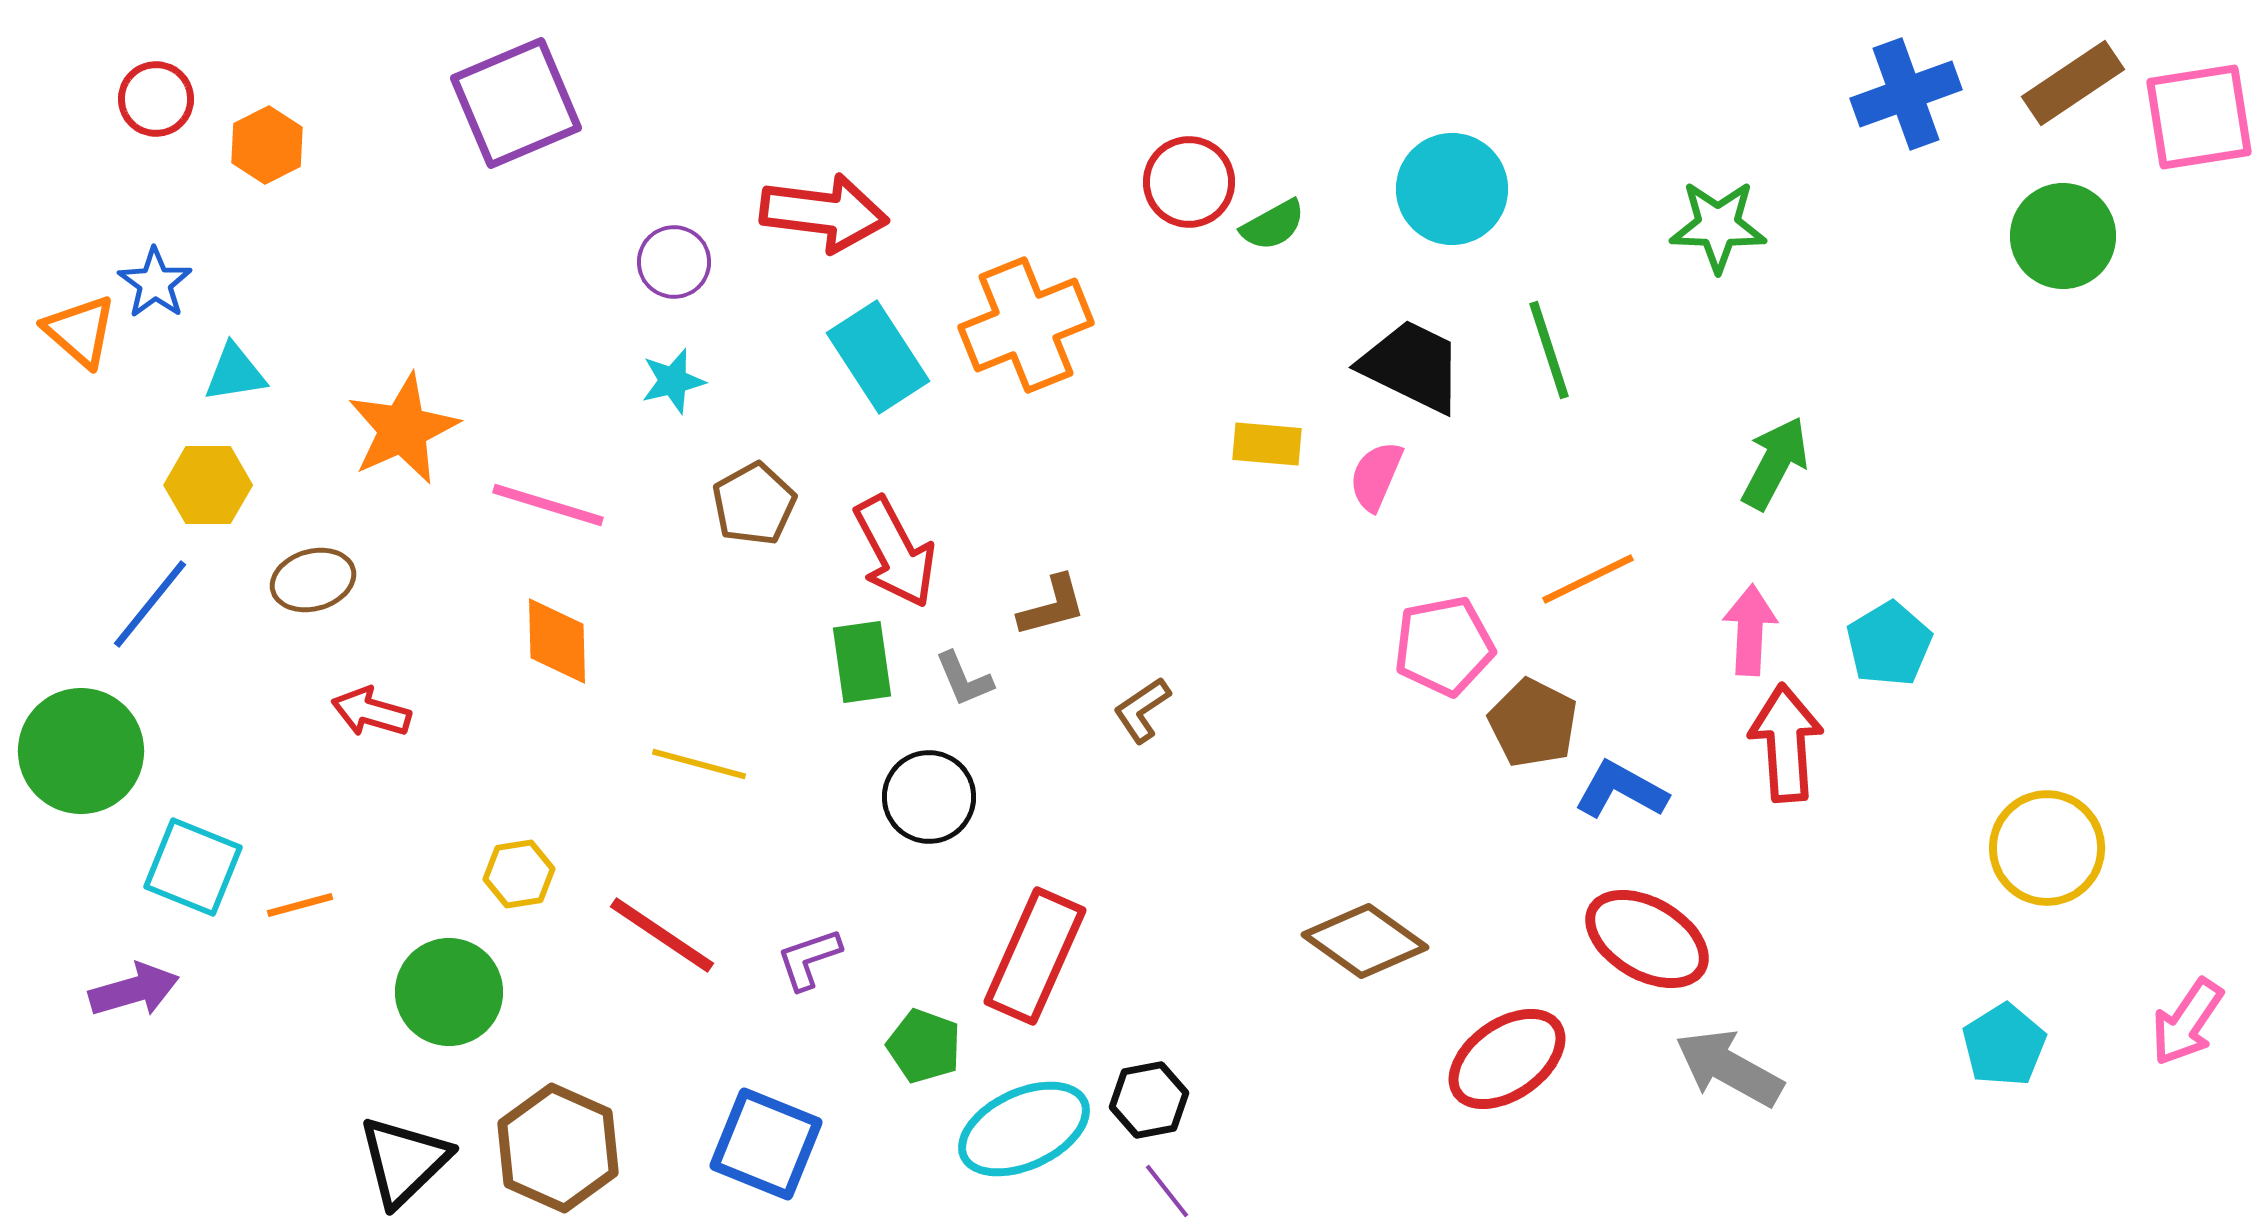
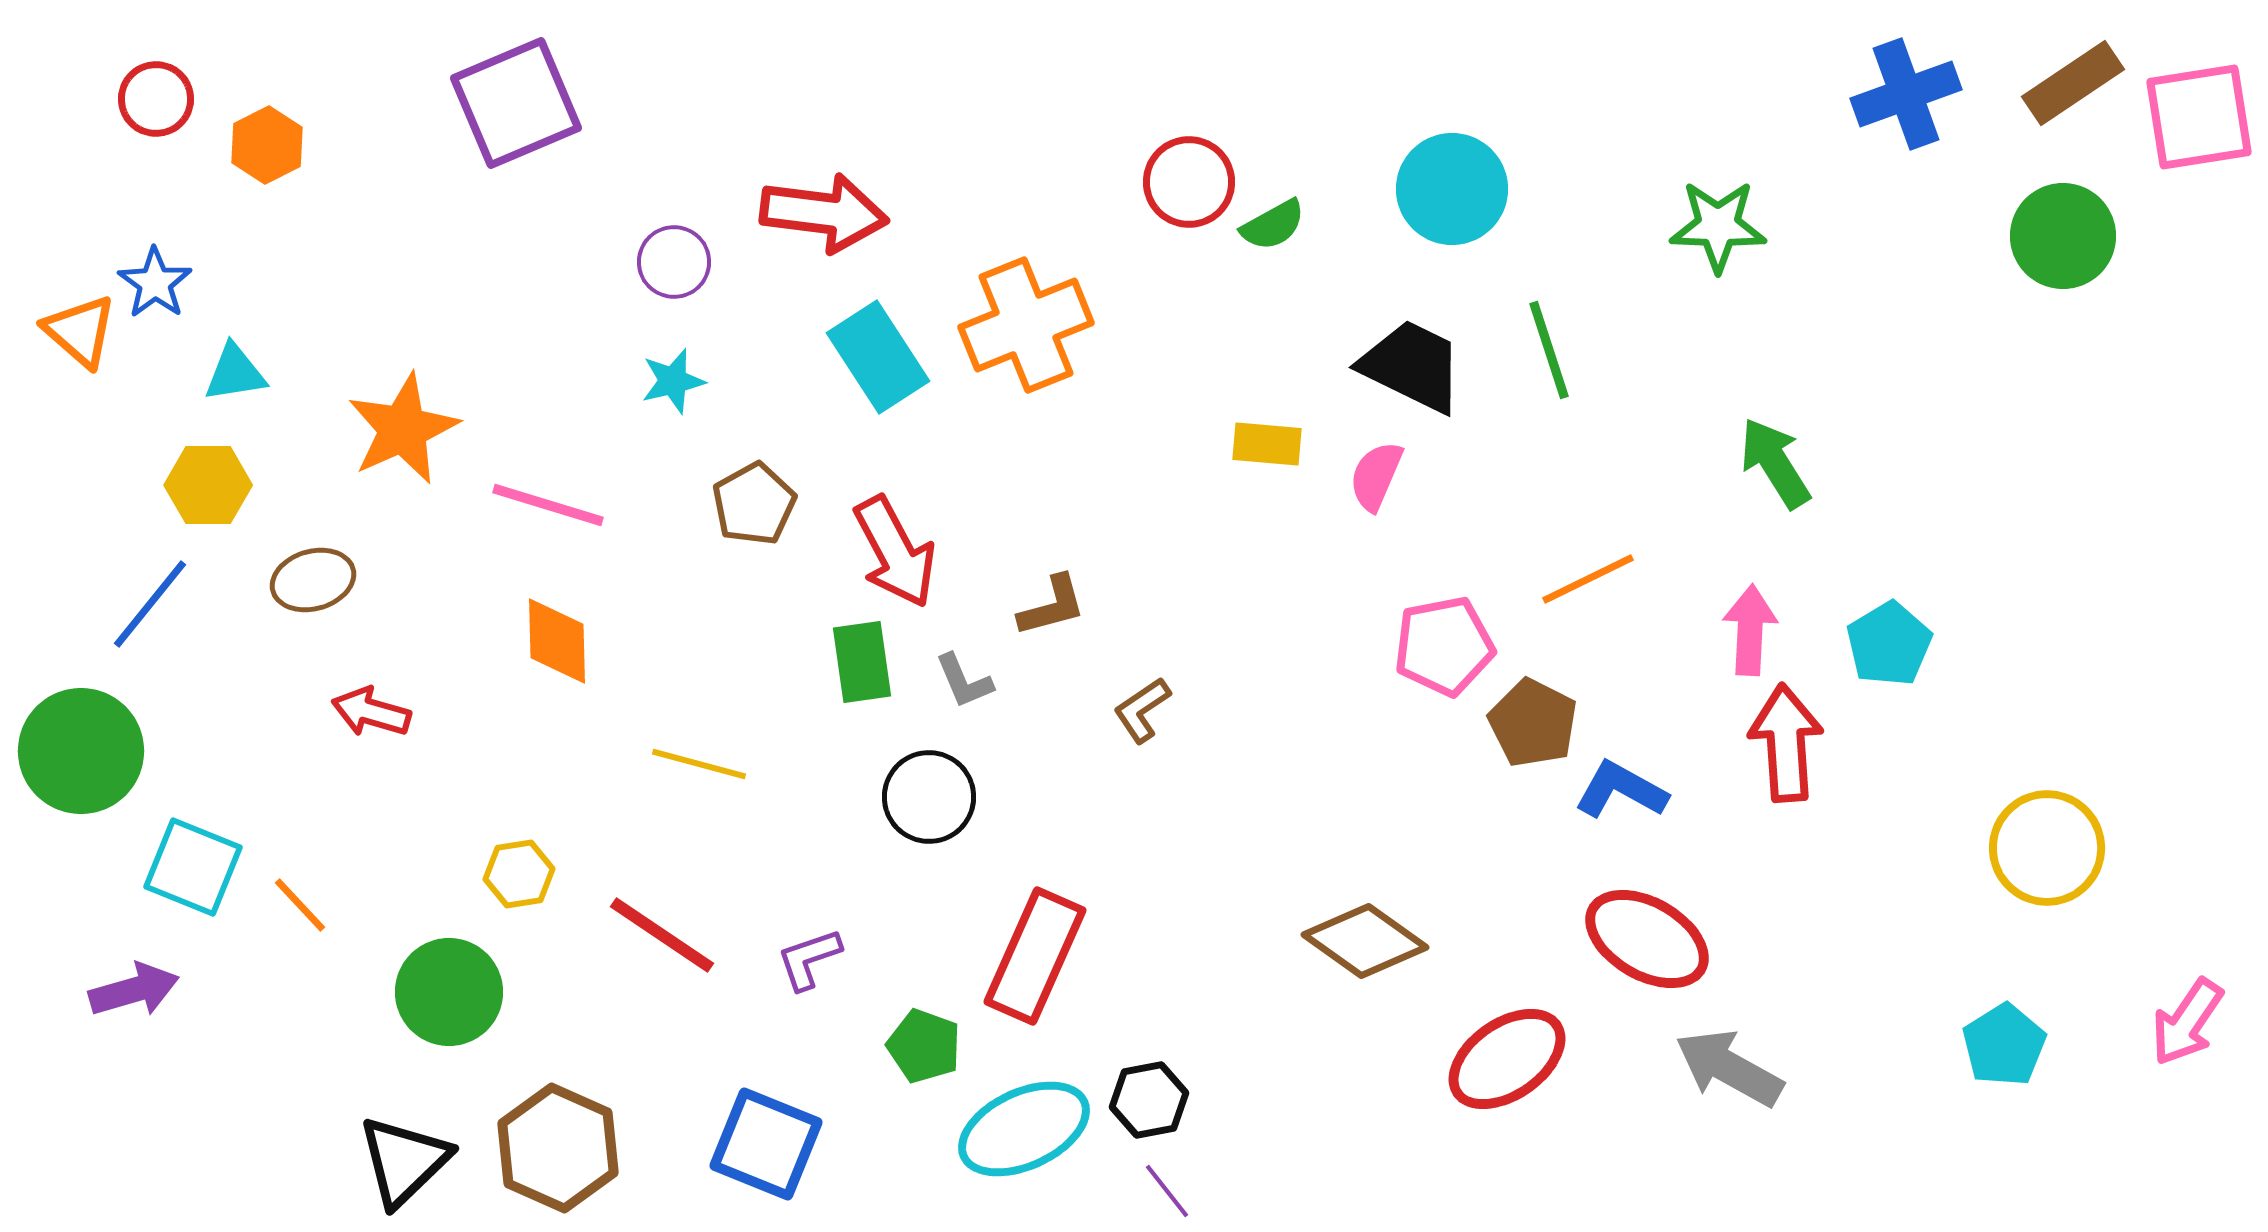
green arrow at (1775, 463): rotated 60 degrees counterclockwise
gray L-shape at (964, 679): moved 2 px down
orange line at (300, 905): rotated 62 degrees clockwise
